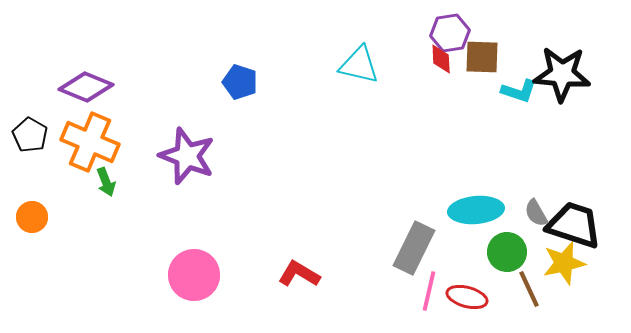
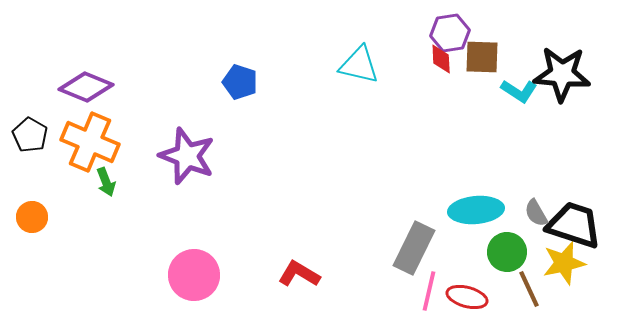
cyan L-shape: rotated 15 degrees clockwise
